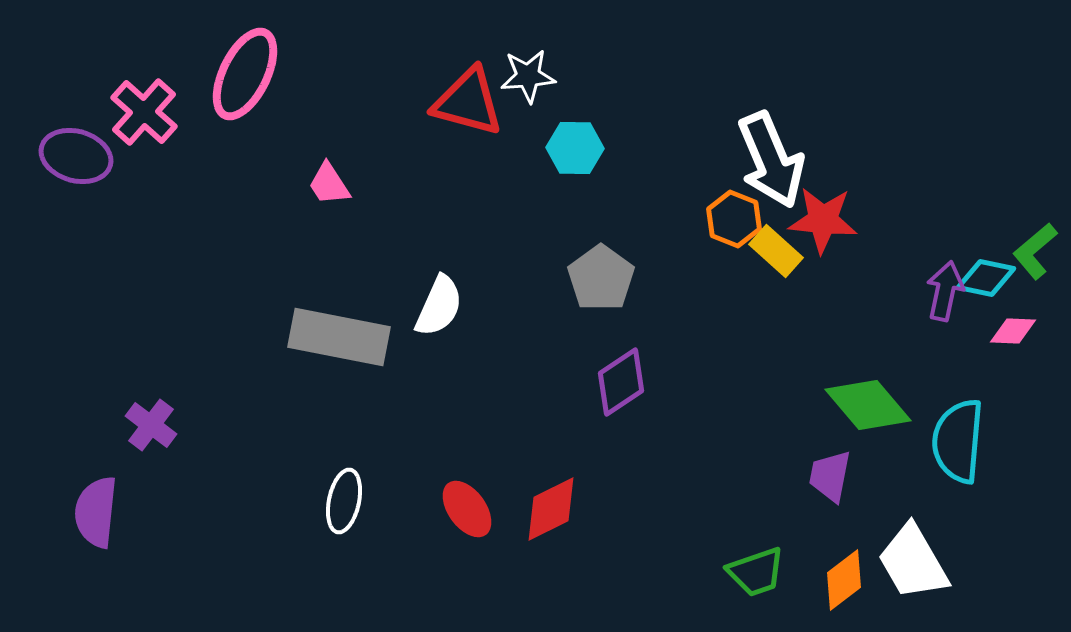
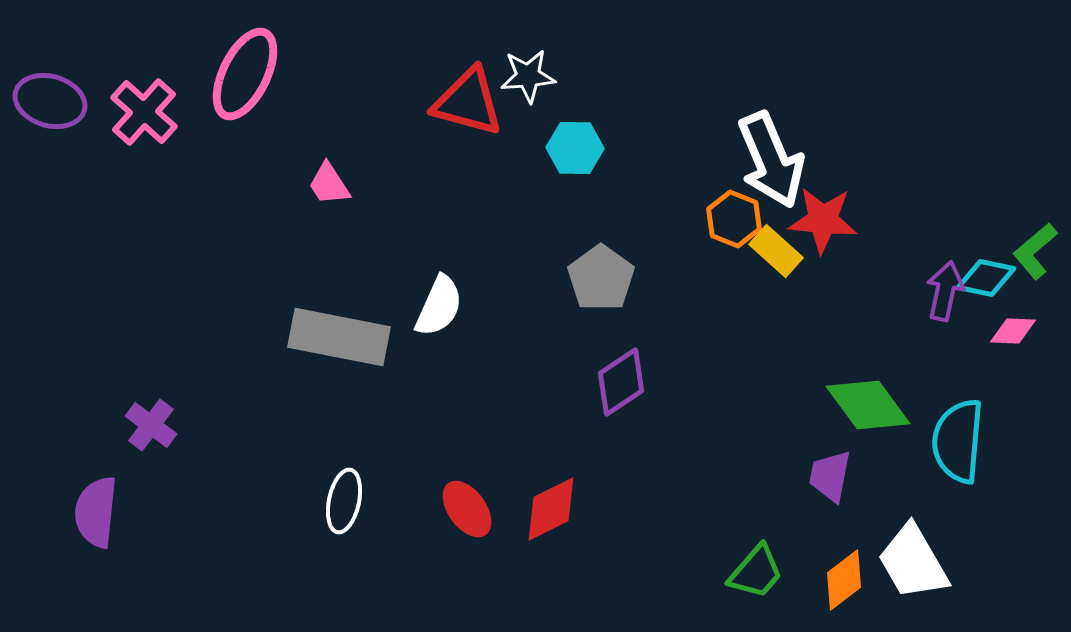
purple ellipse: moved 26 px left, 55 px up
green diamond: rotated 4 degrees clockwise
green trapezoid: rotated 30 degrees counterclockwise
